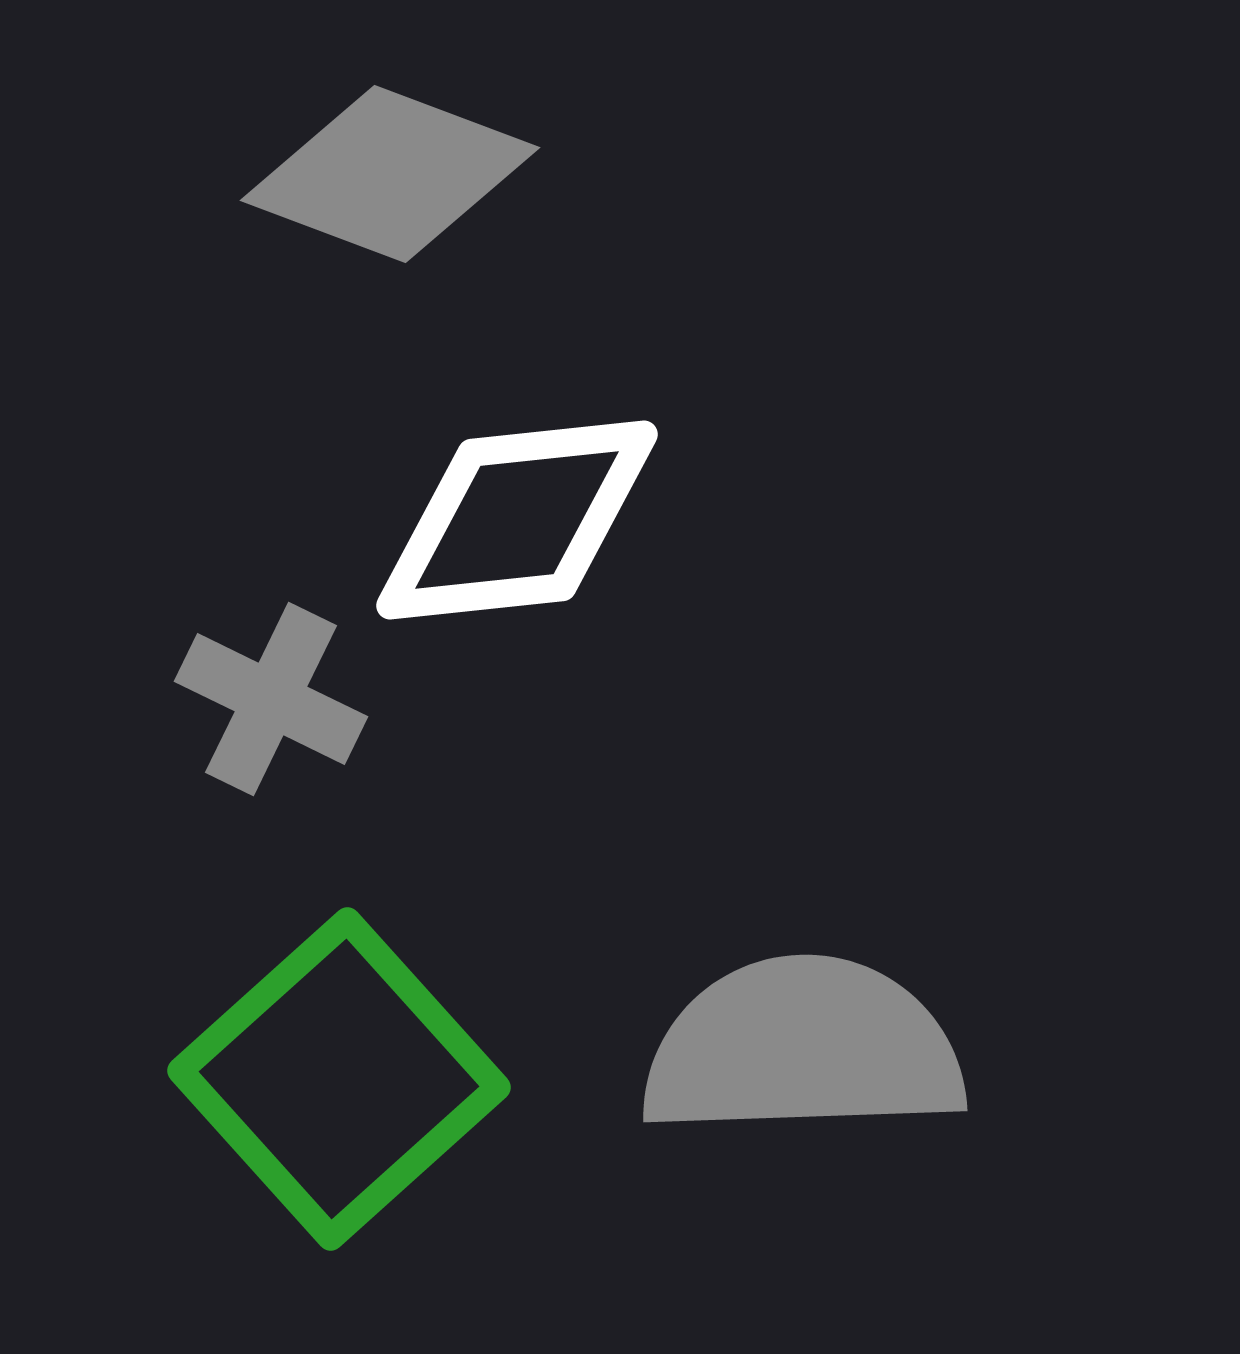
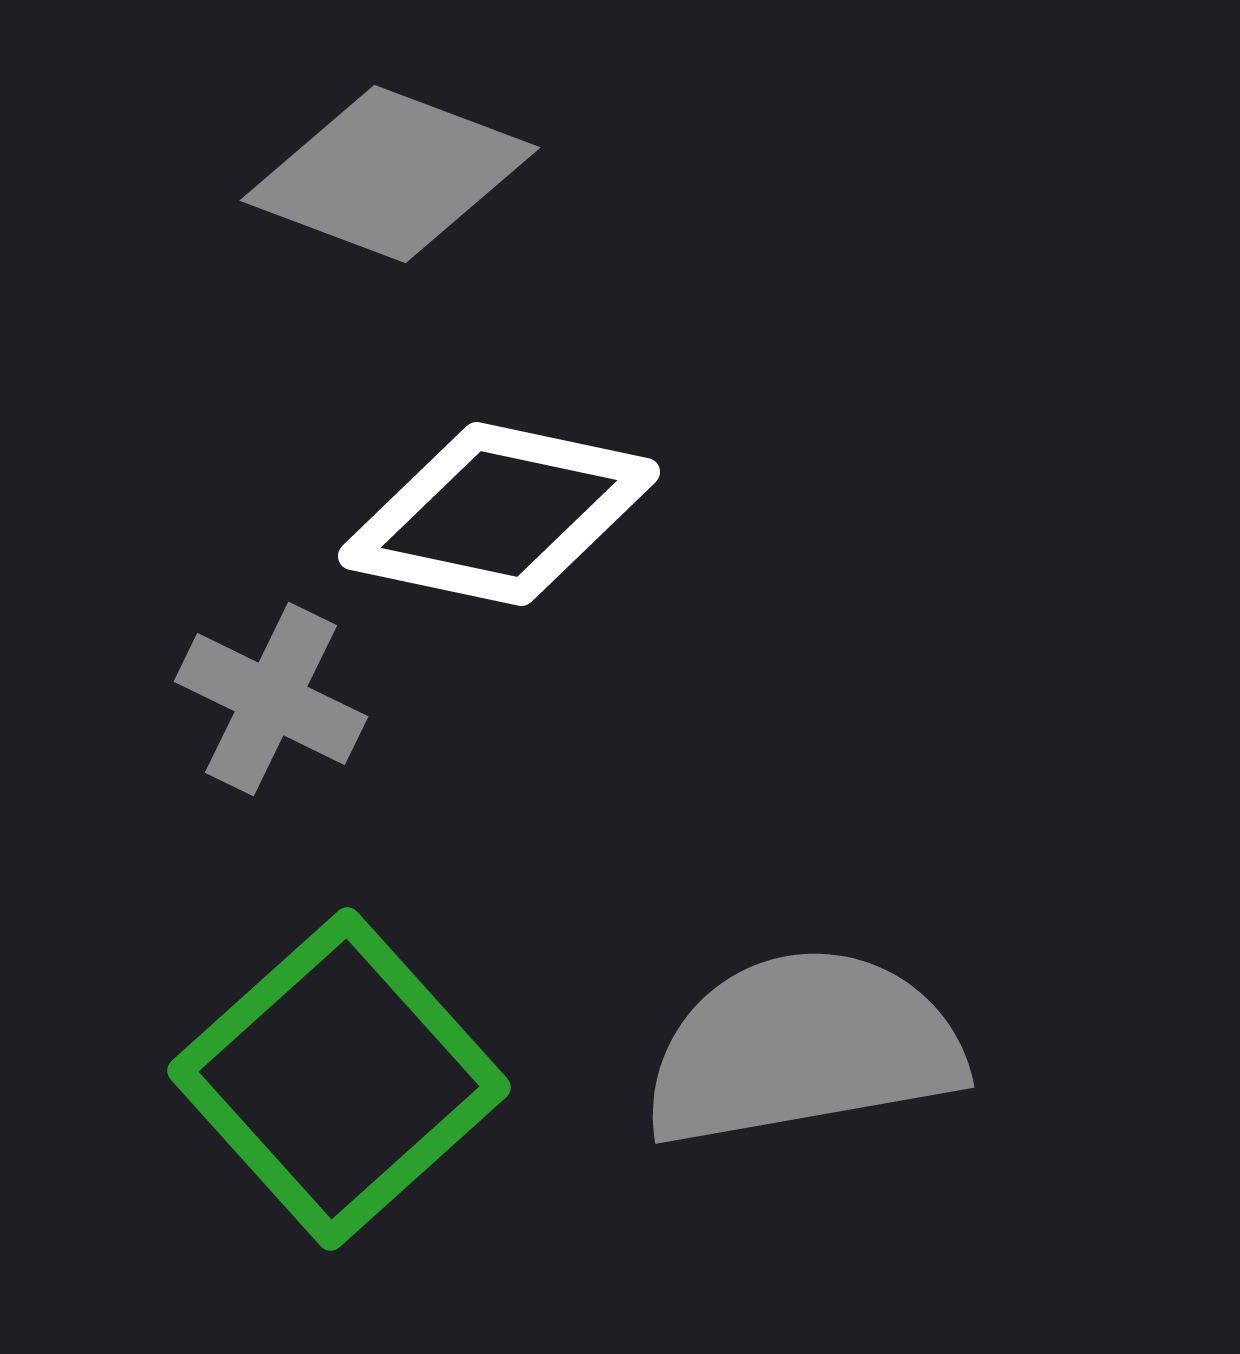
white diamond: moved 18 px left, 6 px up; rotated 18 degrees clockwise
gray semicircle: rotated 8 degrees counterclockwise
